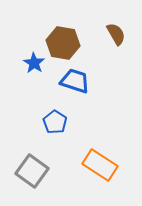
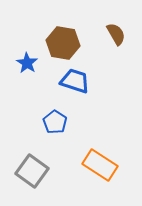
blue star: moved 7 px left
